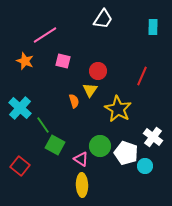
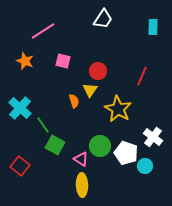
pink line: moved 2 px left, 4 px up
